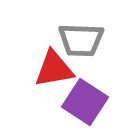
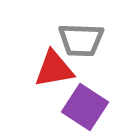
purple square: moved 5 px down
